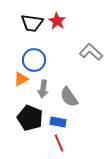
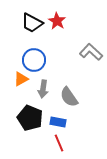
black trapezoid: rotated 20 degrees clockwise
